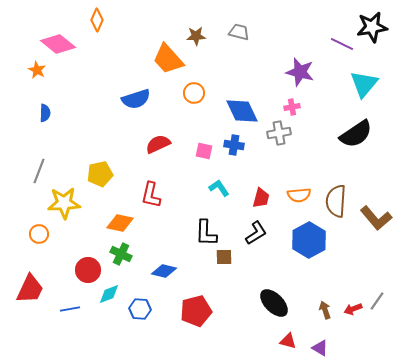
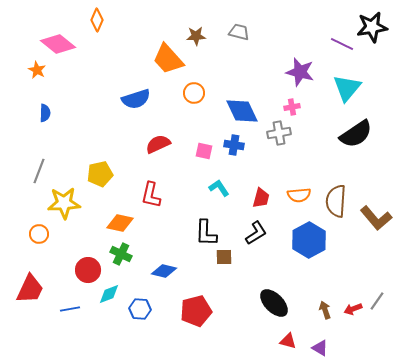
cyan triangle at (364, 84): moved 17 px left, 4 px down
